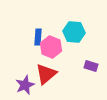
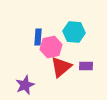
pink hexagon: rotated 25 degrees clockwise
purple rectangle: moved 5 px left; rotated 16 degrees counterclockwise
red triangle: moved 15 px right, 7 px up
